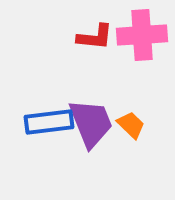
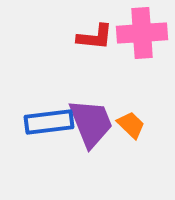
pink cross: moved 2 px up
